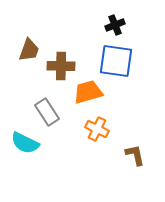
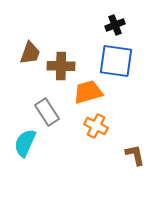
brown trapezoid: moved 1 px right, 3 px down
orange cross: moved 1 px left, 3 px up
cyan semicircle: rotated 88 degrees clockwise
